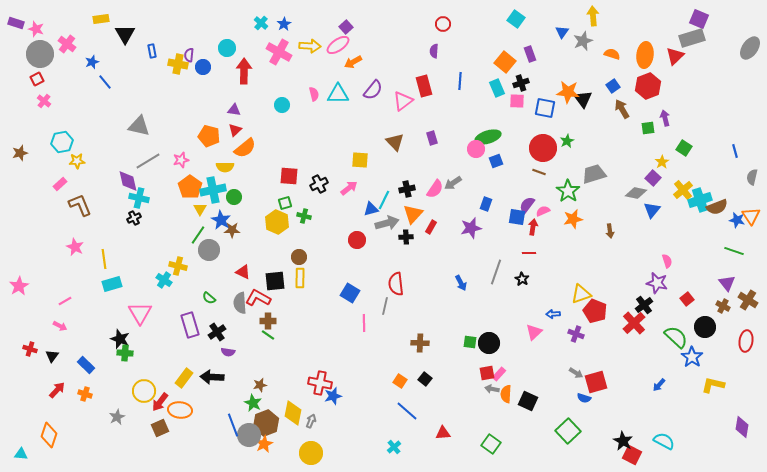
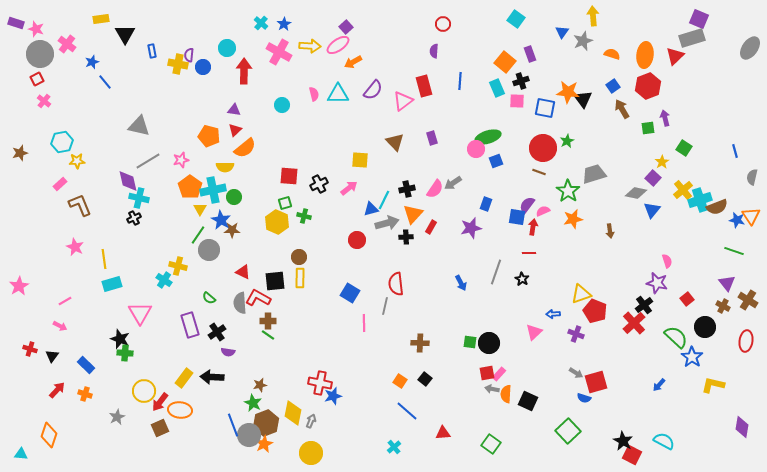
black cross at (521, 83): moved 2 px up
